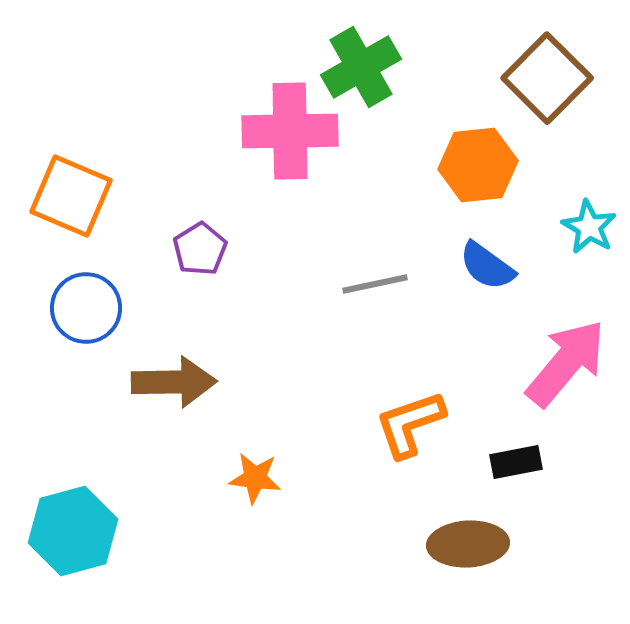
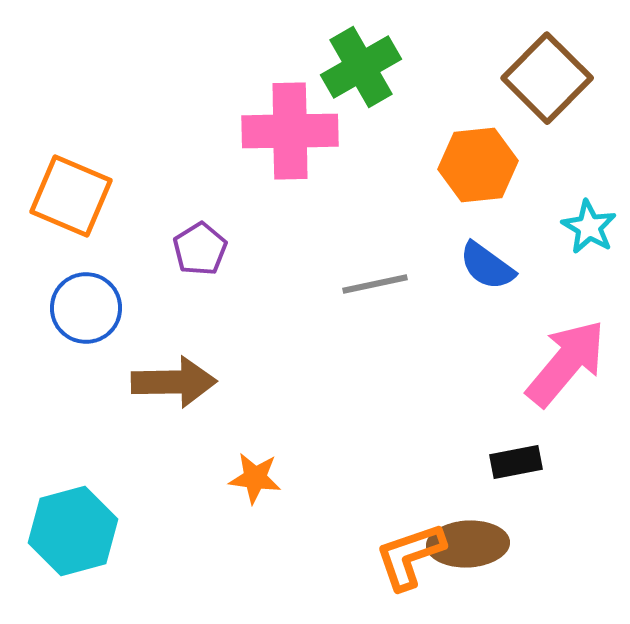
orange L-shape: moved 132 px down
